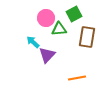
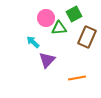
green triangle: moved 1 px up
brown rectangle: rotated 15 degrees clockwise
purple triangle: moved 5 px down
